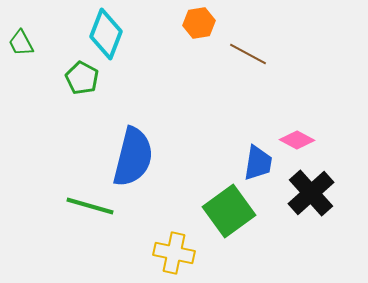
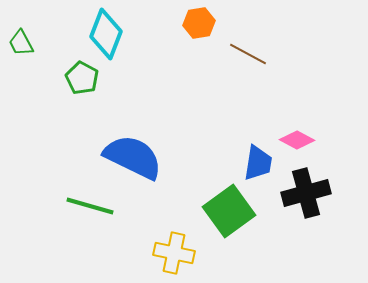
blue semicircle: rotated 78 degrees counterclockwise
black cross: moved 5 px left; rotated 27 degrees clockwise
